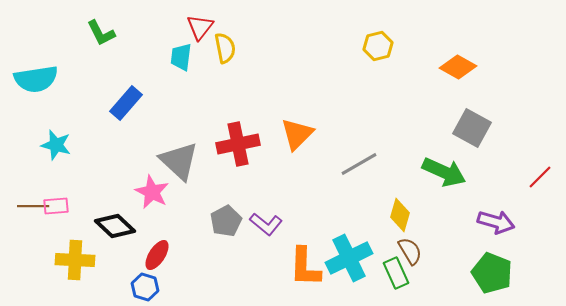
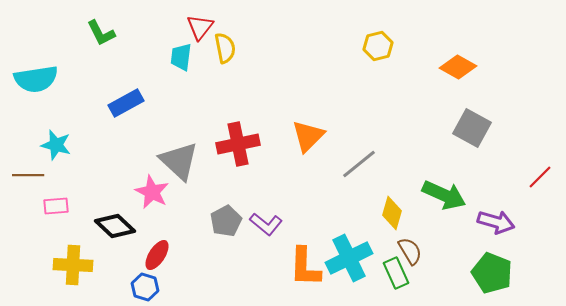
blue rectangle: rotated 20 degrees clockwise
orange triangle: moved 11 px right, 2 px down
gray line: rotated 9 degrees counterclockwise
green arrow: moved 23 px down
brown line: moved 5 px left, 31 px up
yellow diamond: moved 8 px left, 2 px up
yellow cross: moved 2 px left, 5 px down
